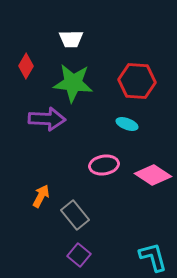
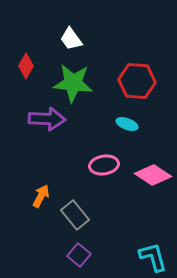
white trapezoid: rotated 55 degrees clockwise
